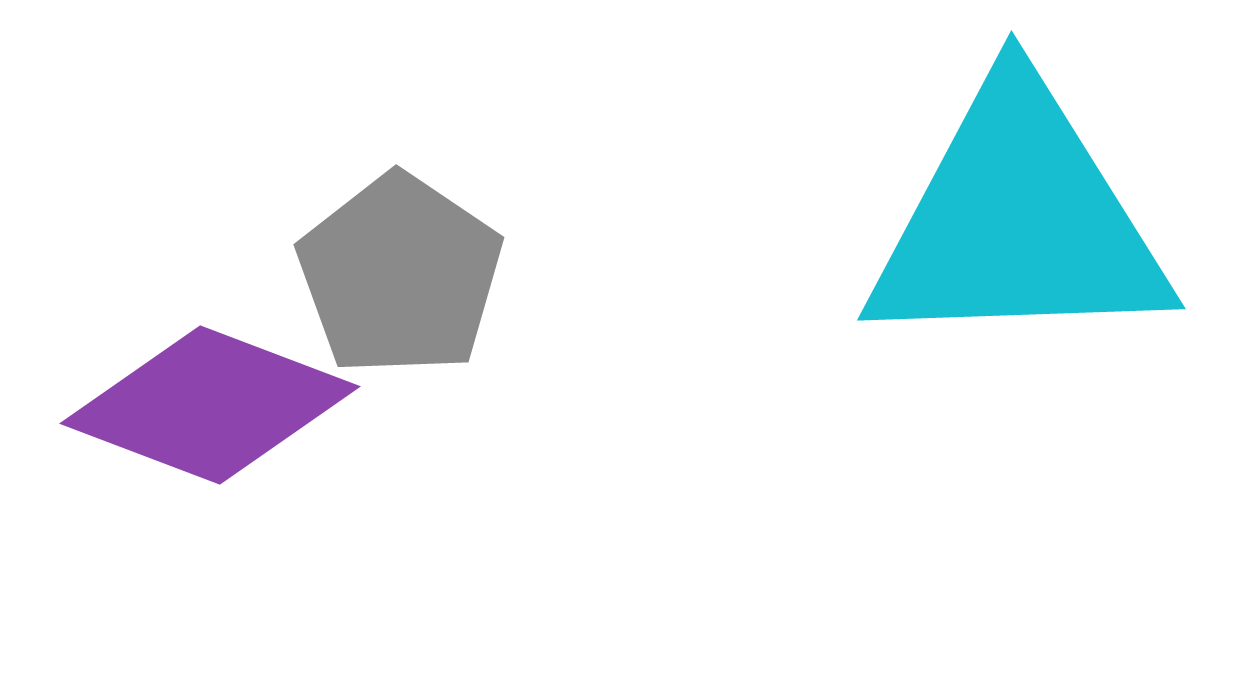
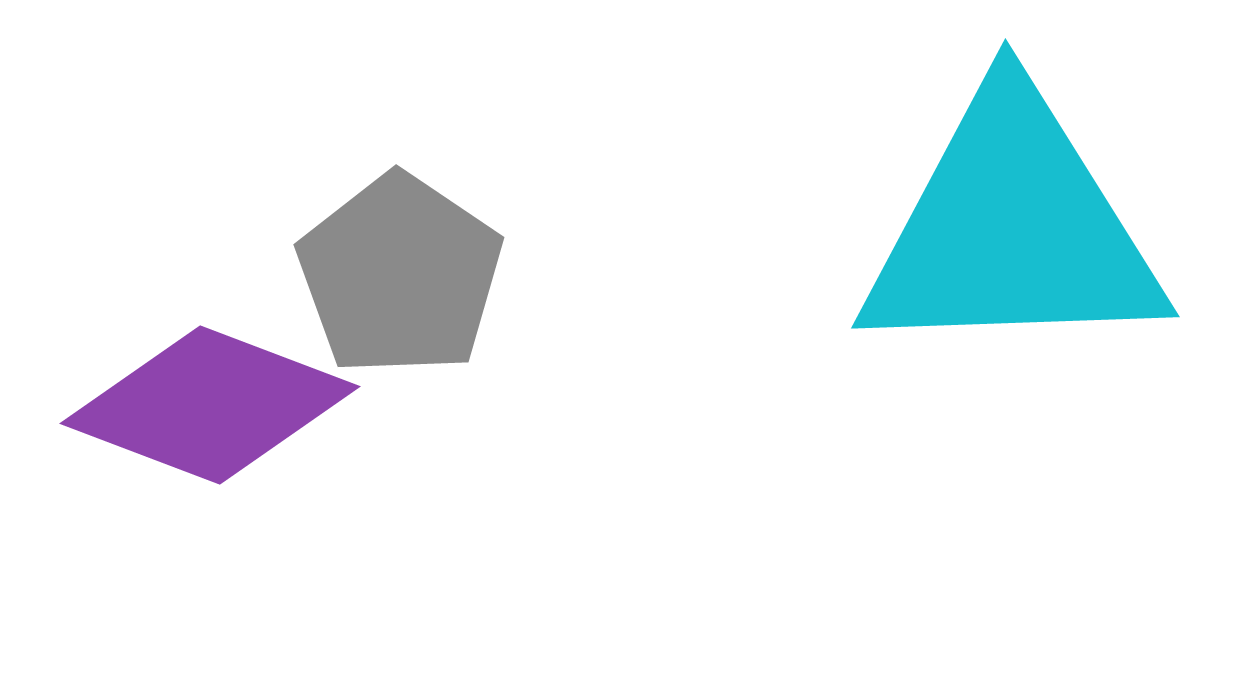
cyan triangle: moved 6 px left, 8 px down
